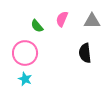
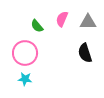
gray triangle: moved 4 px left, 1 px down
black semicircle: rotated 12 degrees counterclockwise
cyan star: rotated 16 degrees counterclockwise
